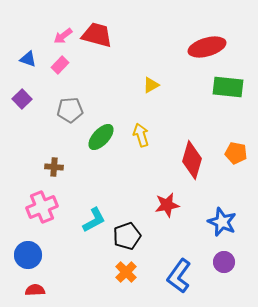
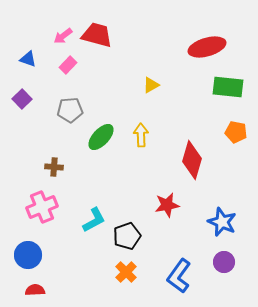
pink rectangle: moved 8 px right
yellow arrow: rotated 15 degrees clockwise
orange pentagon: moved 21 px up
